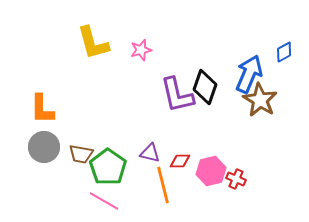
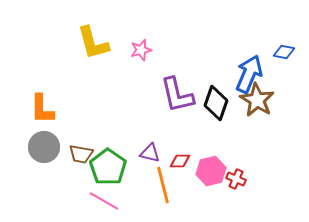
blue diamond: rotated 40 degrees clockwise
black diamond: moved 11 px right, 16 px down
brown star: moved 3 px left
